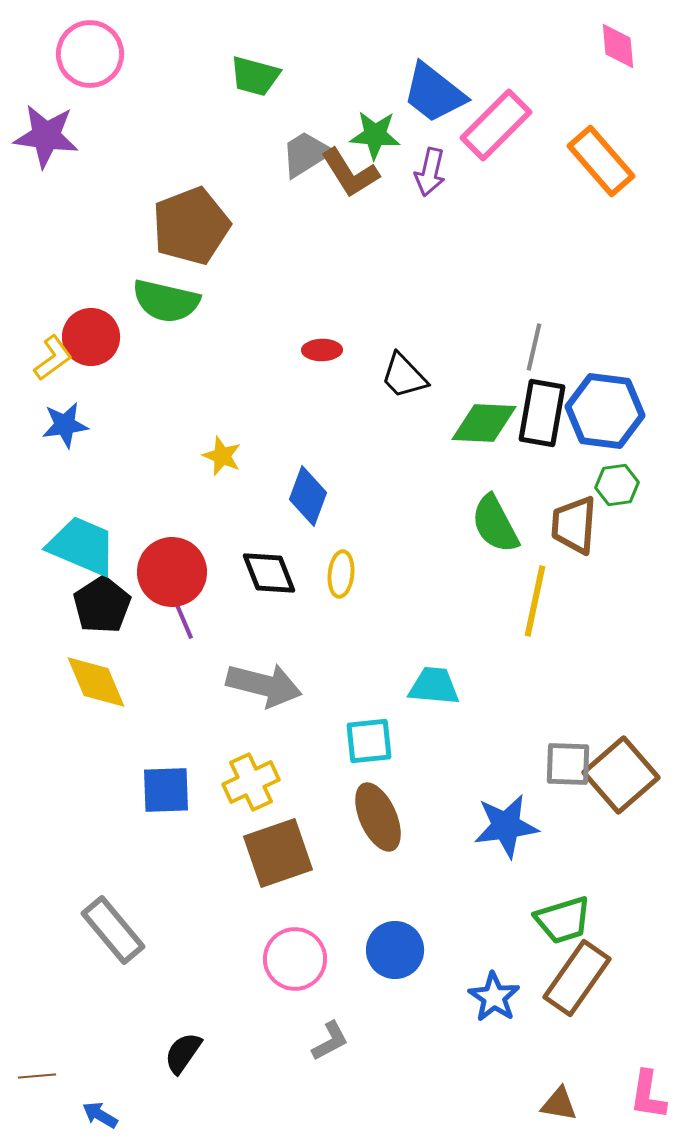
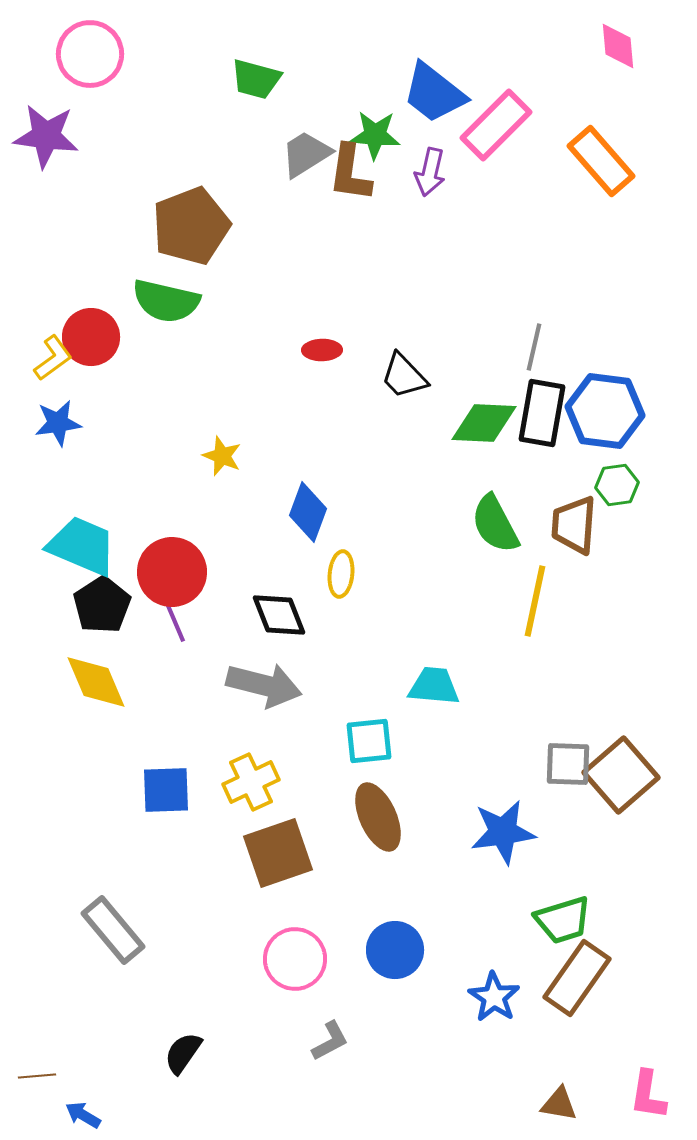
green trapezoid at (255, 76): moved 1 px right, 3 px down
brown L-shape at (350, 173): rotated 40 degrees clockwise
blue star at (65, 425): moved 7 px left, 2 px up
blue diamond at (308, 496): moved 16 px down
black diamond at (269, 573): moved 10 px right, 42 px down
purple line at (183, 619): moved 8 px left, 3 px down
blue star at (506, 826): moved 3 px left, 6 px down
blue arrow at (100, 1115): moved 17 px left
